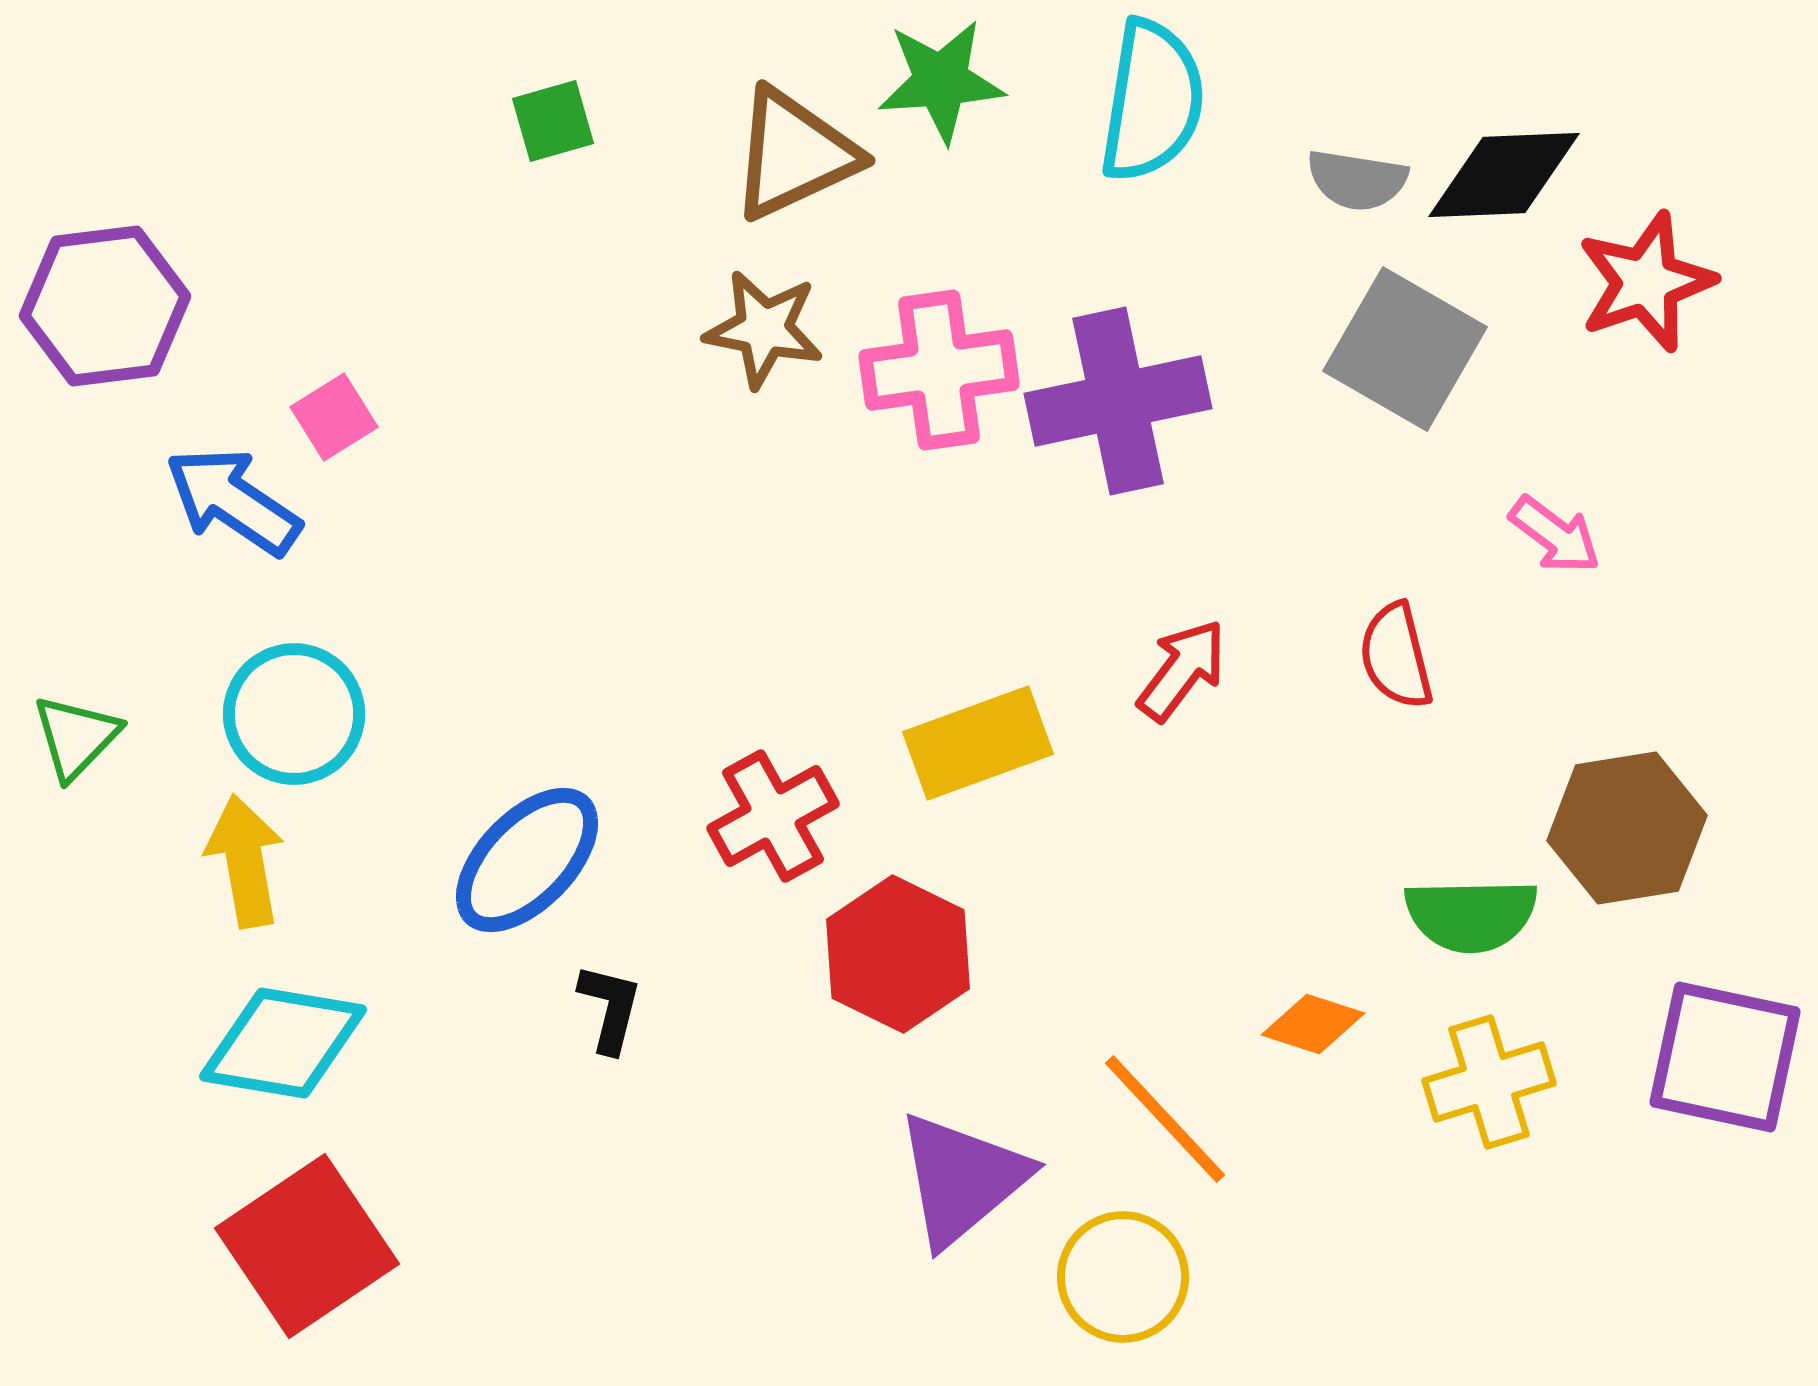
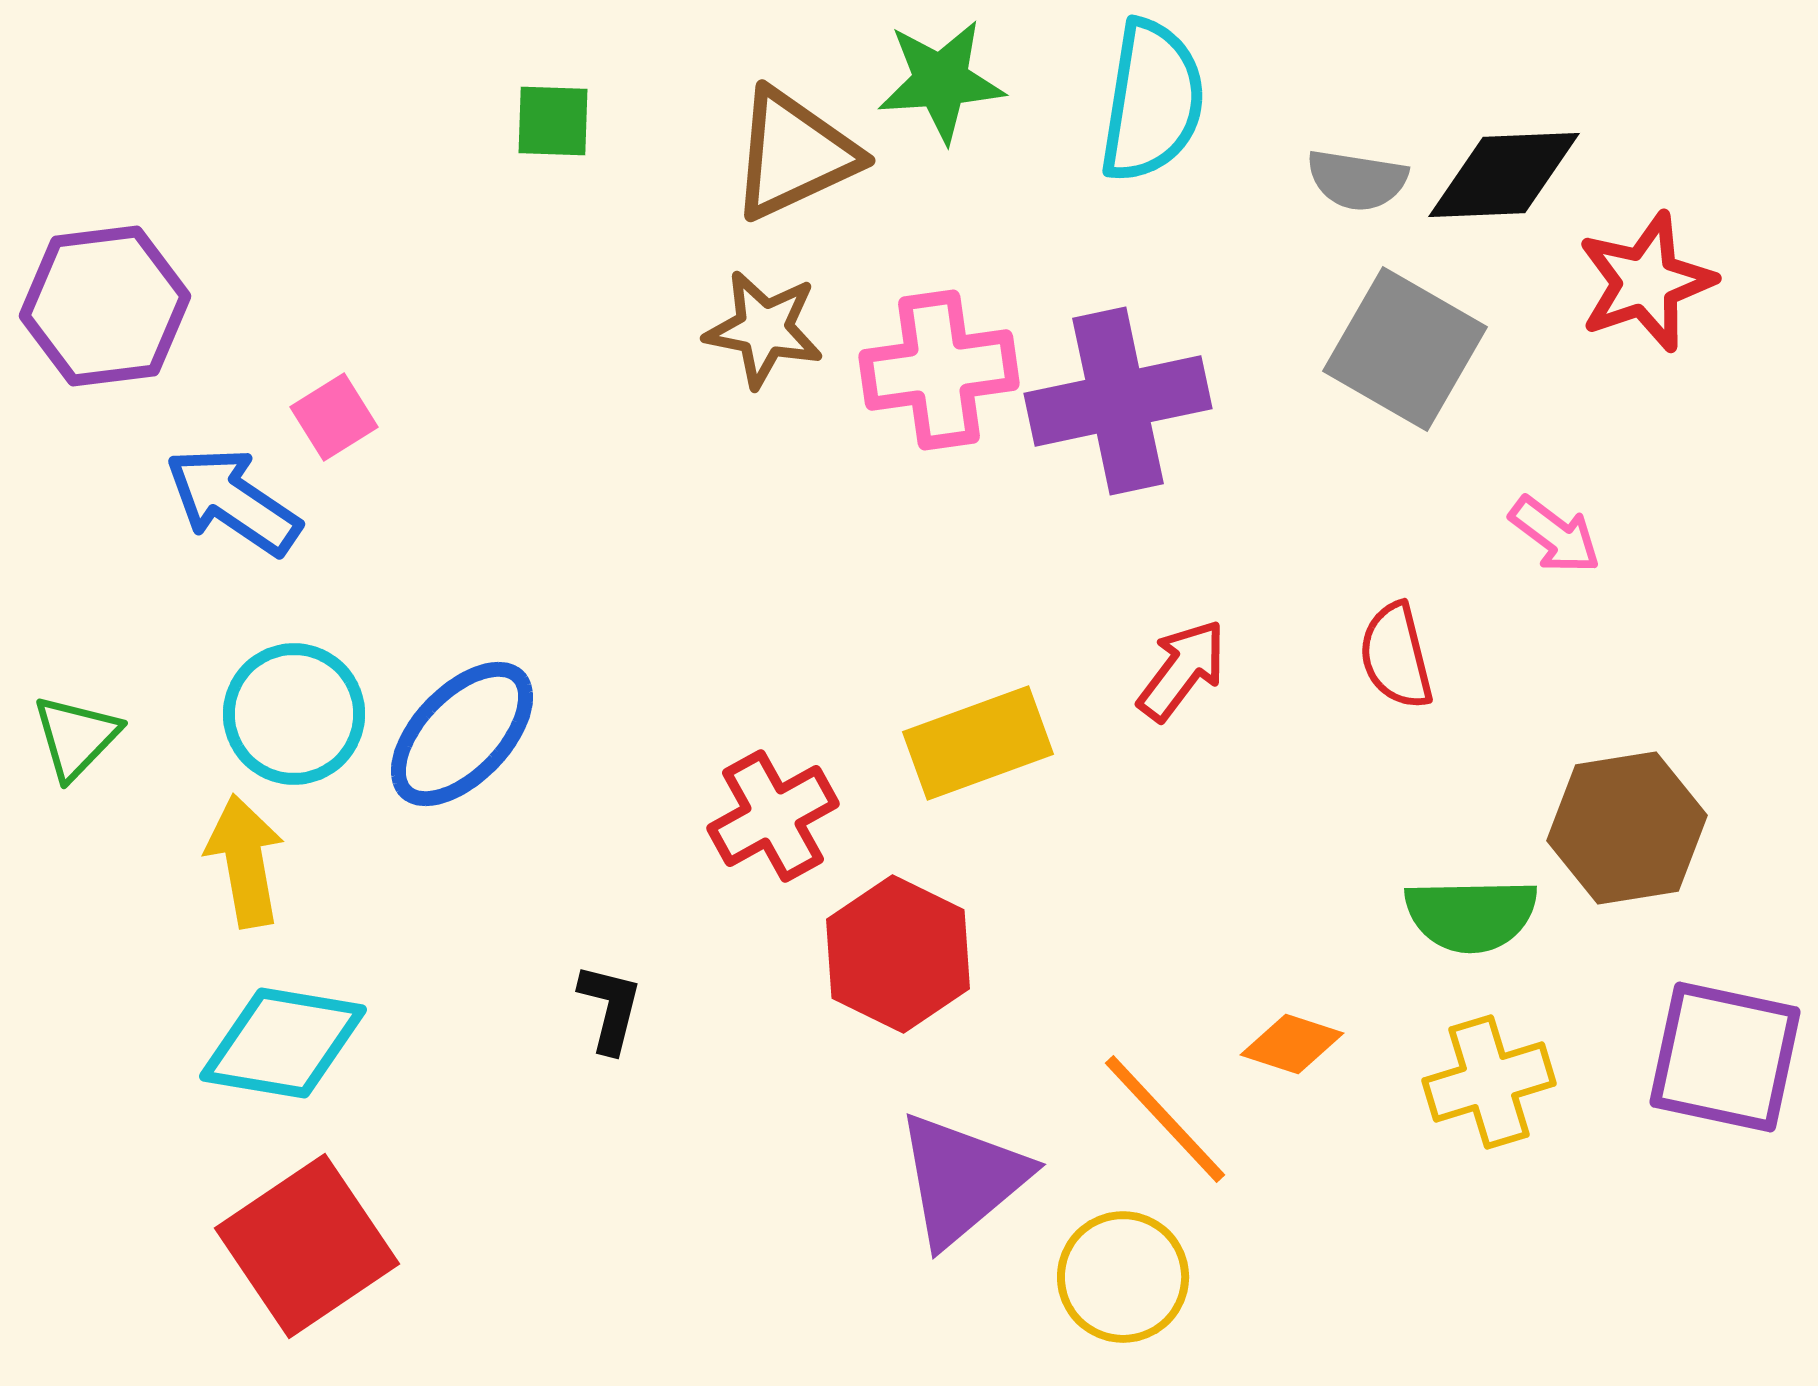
green square: rotated 18 degrees clockwise
blue ellipse: moved 65 px left, 126 px up
orange diamond: moved 21 px left, 20 px down
